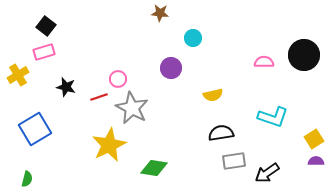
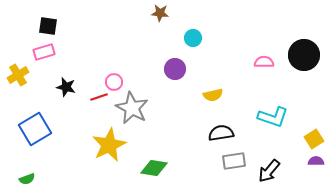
black square: moved 2 px right; rotated 30 degrees counterclockwise
purple circle: moved 4 px right, 1 px down
pink circle: moved 4 px left, 3 px down
black arrow: moved 2 px right, 2 px up; rotated 15 degrees counterclockwise
green semicircle: rotated 56 degrees clockwise
